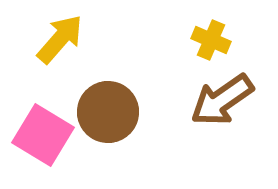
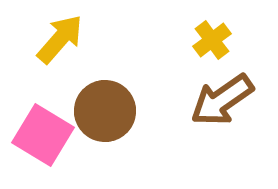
yellow cross: moved 1 px right; rotated 30 degrees clockwise
brown circle: moved 3 px left, 1 px up
